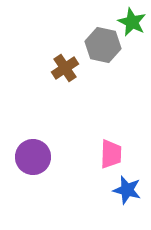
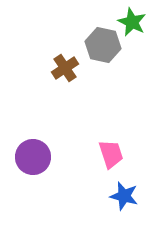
pink trapezoid: rotated 20 degrees counterclockwise
blue star: moved 3 px left, 6 px down
